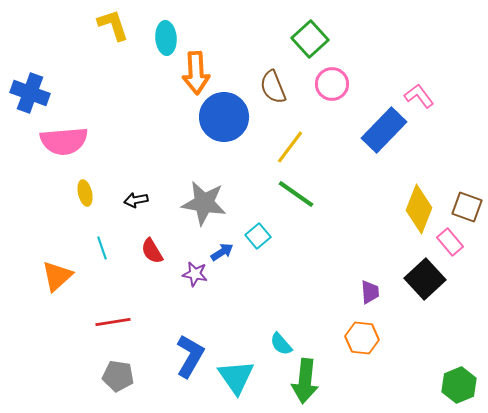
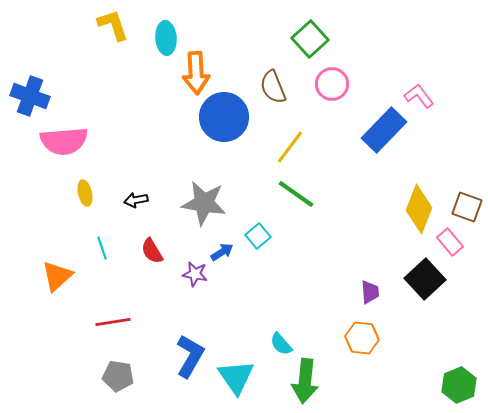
blue cross: moved 3 px down
